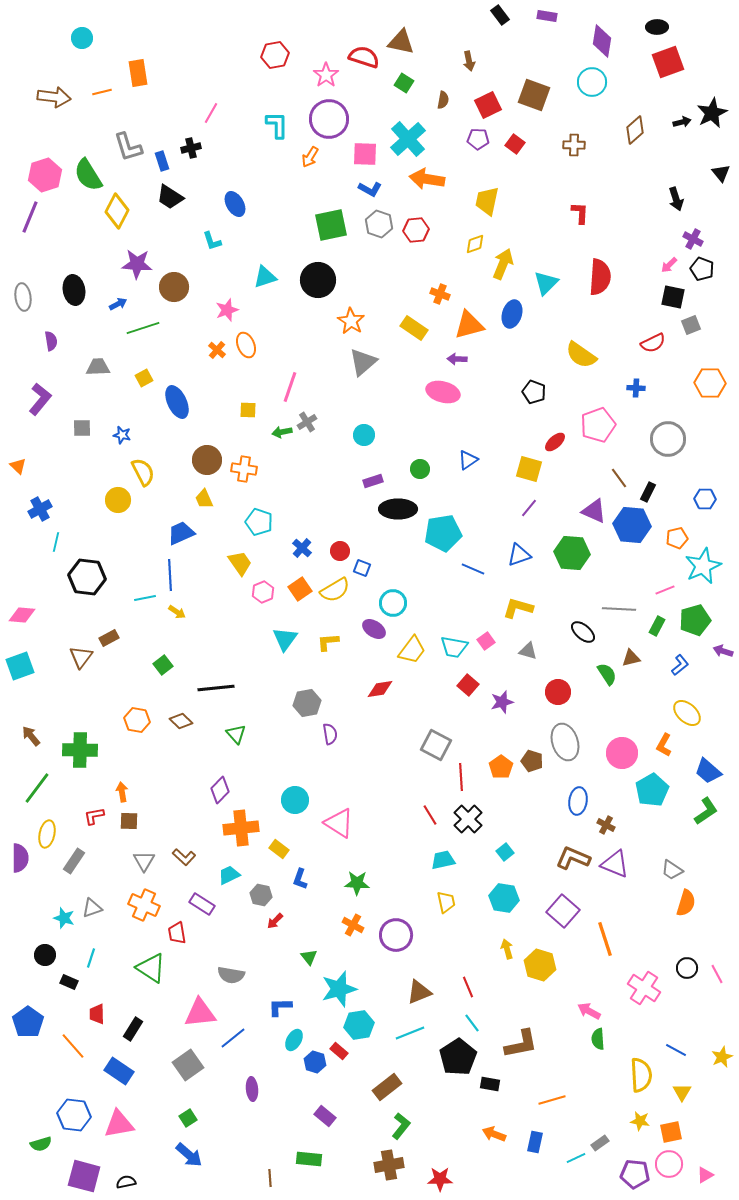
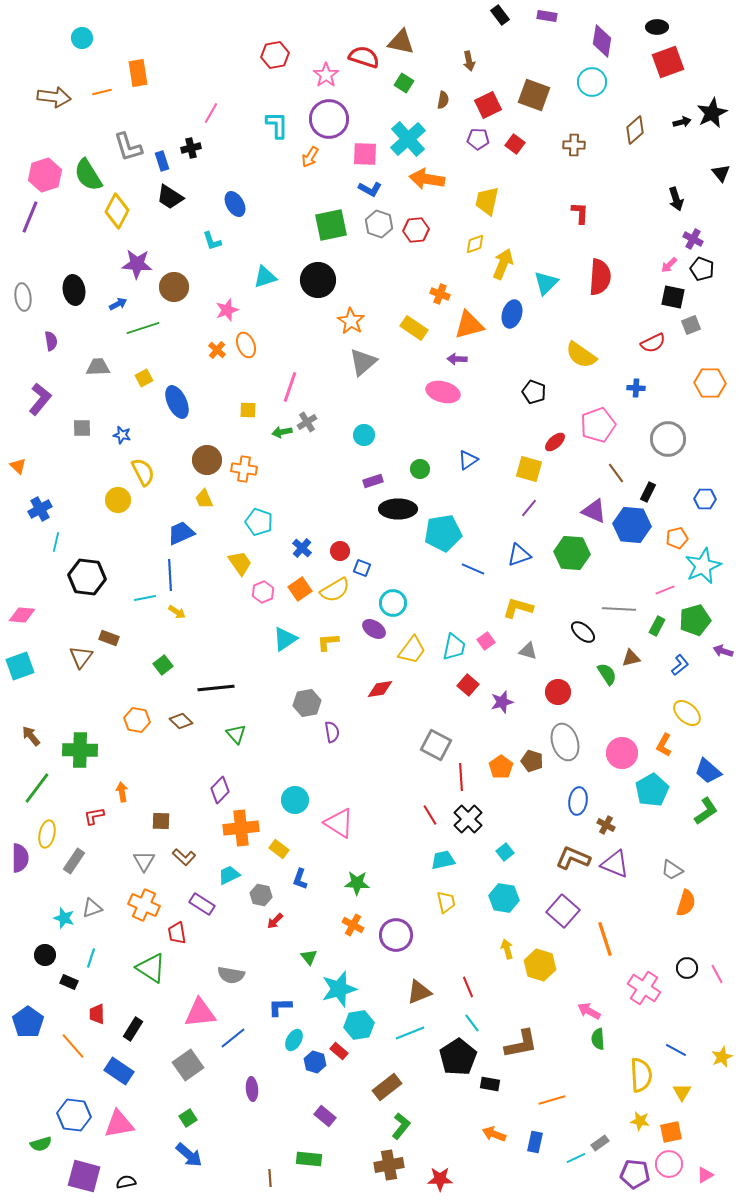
brown line at (619, 478): moved 3 px left, 5 px up
brown rectangle at (109, 638): rotated 48 degrees clockwise
cyan triangle at (285, 639): rotated 20 degrees clockwise
cyan trapezoid at (454, 647): rotated 88 degrees counterclockwise
purple semicircle at (330, 734): moved 2 px right, 2 px up
brown square at (129, 821): moved 32 px right
